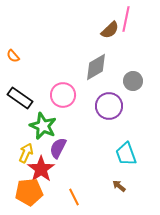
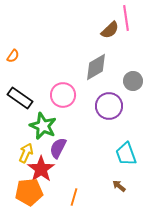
pink line: moved 1 px up; rotated 20 degrees counterclockwise
orange semicircle: rotated 104 degrees counterclockwise
orange line: rotated 42 degrees clockwise
